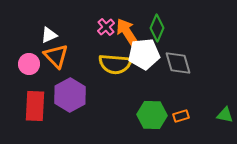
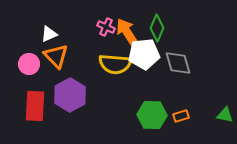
pink cross: rotated 24 degrees counterclockwise
white triangle: moved 1 px up
